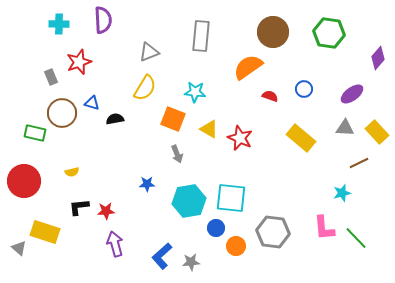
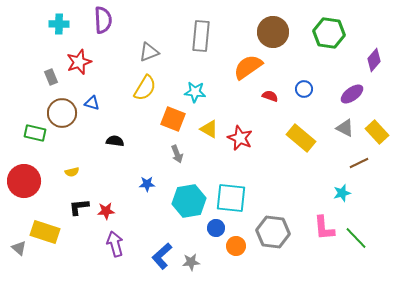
purple diamond at (378, 58): moved 4 px left, 2 px down
black semicircle at (115, 119): moved 22 px down; rotated 18 degrees clockwise
gray triangle at (345, 128): rotated 24 degrees clockwise
